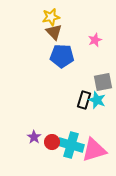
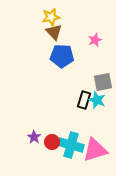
pink triangle: moved 1 px right
